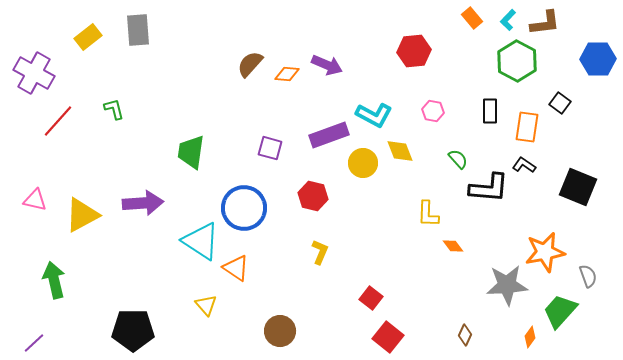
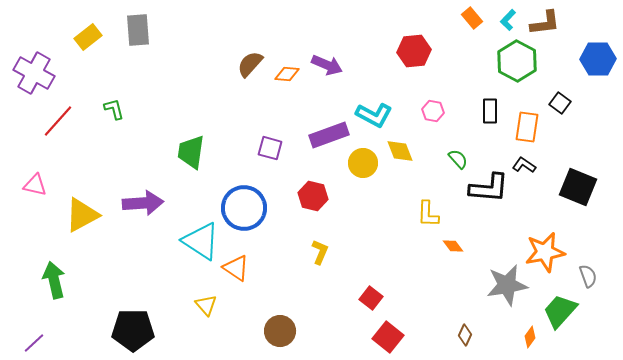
pink triangle at (35, 200): moved 15 px up
gray star at (507, 285): rotated 6 degrees counterclockwise
